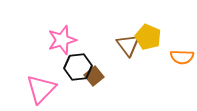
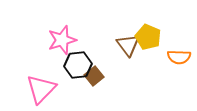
orange semicircle: moved 3 px left
black hexagon: moved 2 px up
